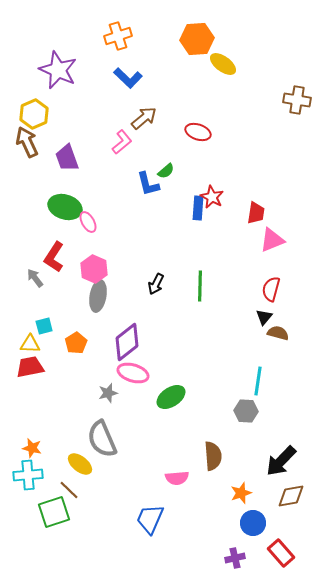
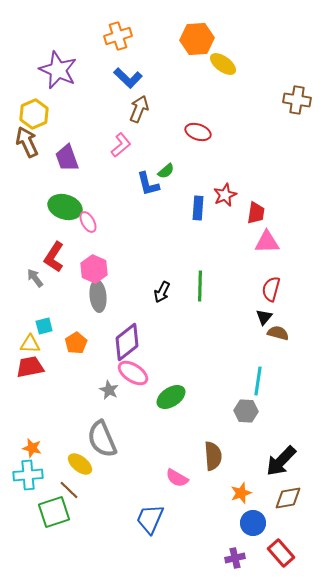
brown arrow at (144, 118): moved 5 px left, 9 px up; rotated 28 degrees counterclockwise
pink L-shape at (122, 142): moved 1 px left, 3 px down
red star at (212, 197): moved 13 px right, 2 px up; rotated 20 degrees clockwise
pink triangle at (272, 240): moved 5 px left, 2 px down; rotated 20 degrees clockwise
black arrow at (156, 284): moved 6 px right, 8 px down
gray ellipse at (98, 296): rotated 16 degrees counterclockwise
pink ellipse at (133, 373): rotated 16 degrees clockwise
gray star at (108, 393): moved 1 px right, 3 px up; rotated 30 degrees counterclockwise
pink semicircle at (177, 478): rotated 35 degrees clockwise
brown diamond at (291, 496): moved 3 px left, 2 px down
